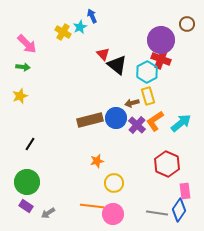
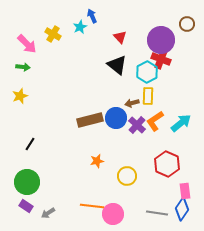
yellow cross: moved 10 px left, 2 px down
red triangle: moved 17 px right, 17 px up
yellow rectangle: rotated 18 degrees clockwise
yellow circle: moved 13 px right, 7 px up
blue diamond: moved 3 px right, 1 px up
